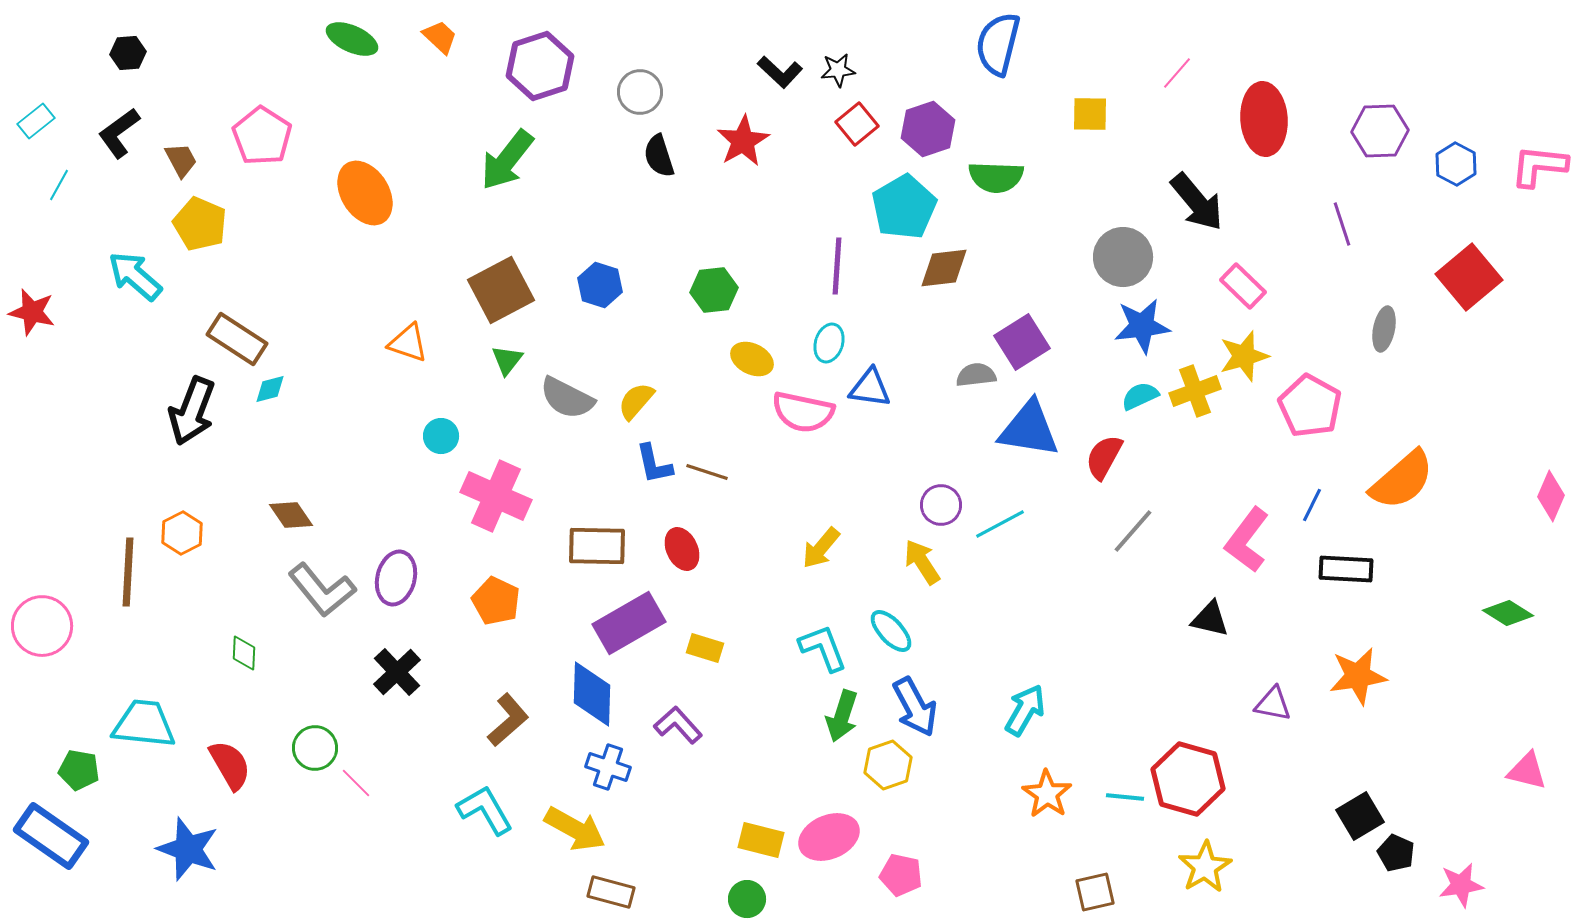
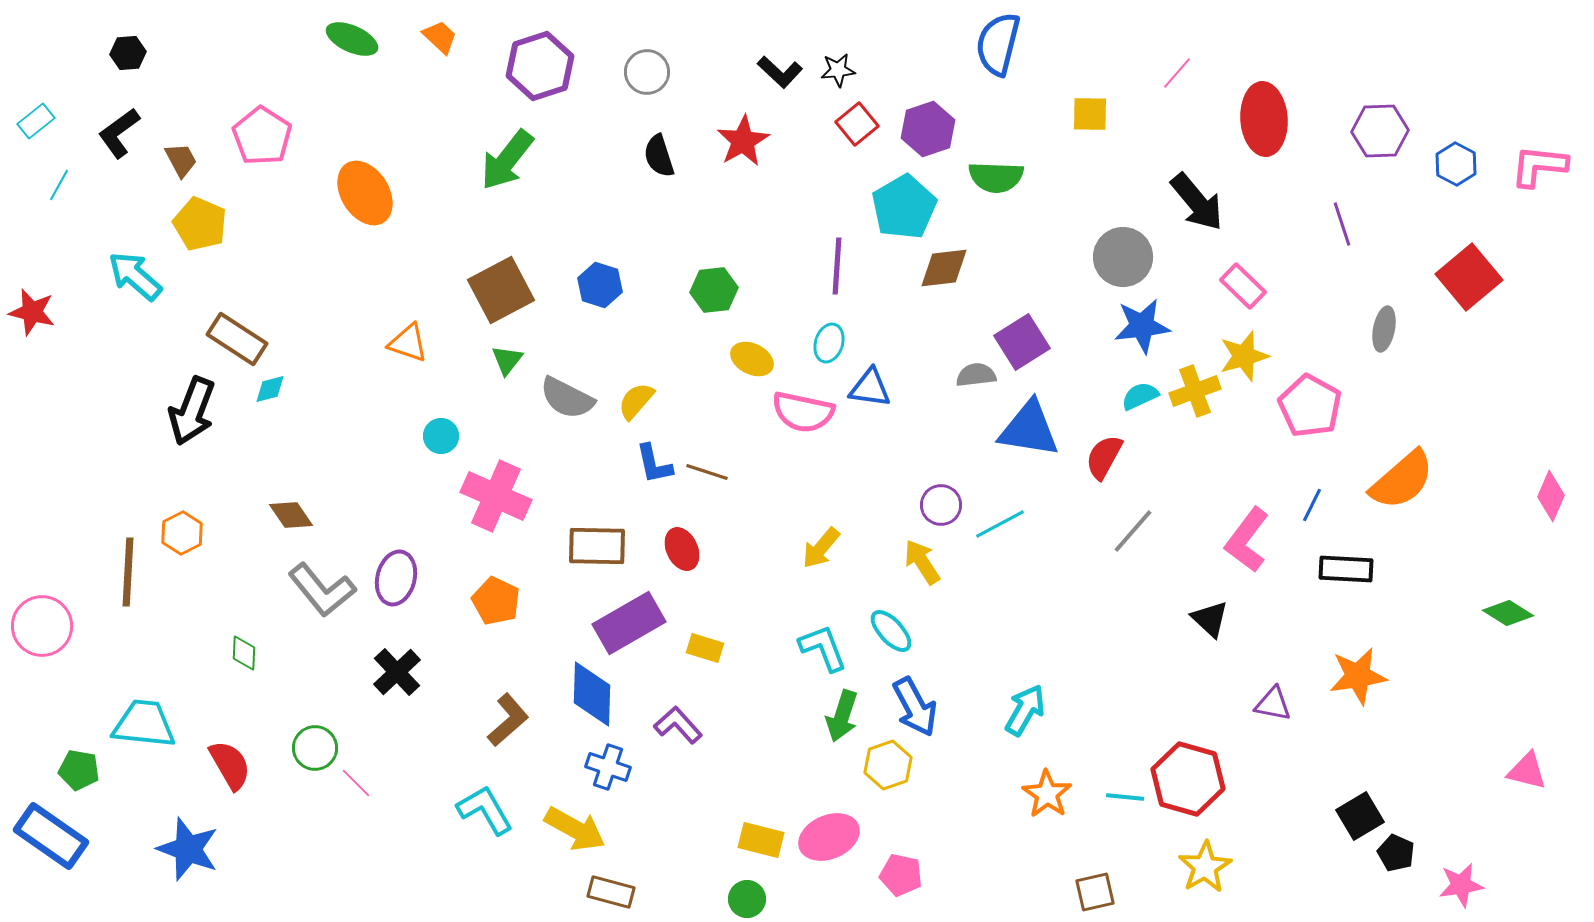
gray circle at (640, 92): moved 7 px right, 20 px up
black triangle at (1210, 619): rotated 30 degrees clockwise
